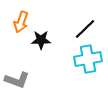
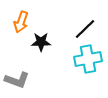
black star: moved 2 px down
